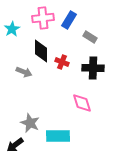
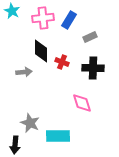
cyan star: moved 18 px up; rotated 14 degrees counterclockwise
gray rectangle: rotated 56 degrees counterclockwise
gray arrow: rotated 28 degrees counterclockwise
black arrow: rotated 48 degrees counterclockwise
